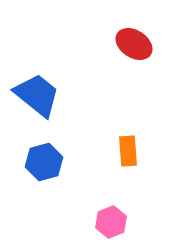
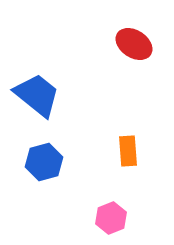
pink hexagon: moved 4 px up
